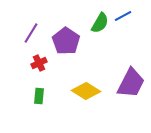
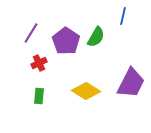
blue line: rotated 48 degrees counterclockwise
green semicircle: moved 4 px left, 14 px down
